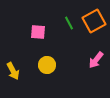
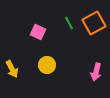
orange square: moved 2 px down
pink square: rotated 21 degrees clockwise
pink arrow: moved 12 px down; rotated 24 degrees counterclockwise
yellow arrow: moved 1 px left, 2 px up
